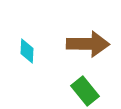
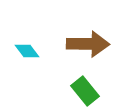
cyan diamond: rotated 40 degrees counterclockwise
